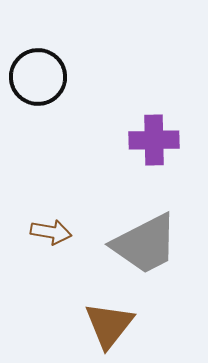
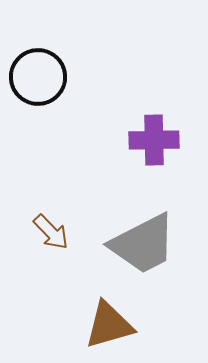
brown arrow: rotated 36 degrees clockwise
gray trapezoid: moved 2 px left
brown triangle: rotated 36 degrees clockwise
